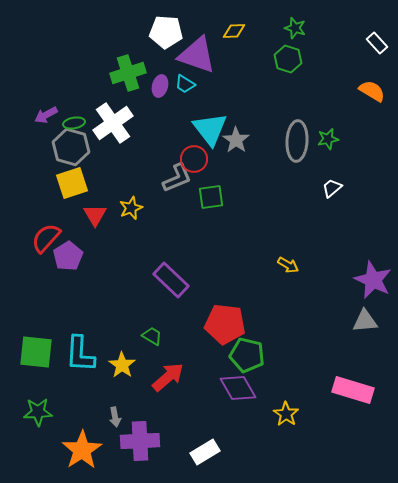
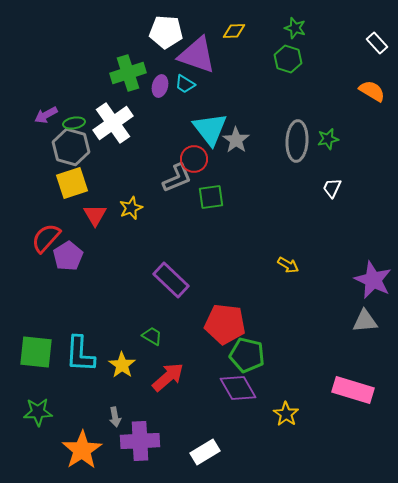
white trapezoid at (332, 188): rotated 25 degrees counterclockwise
